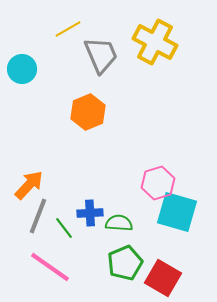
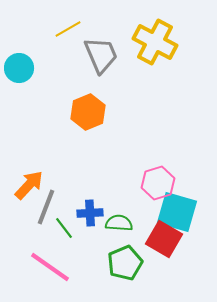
cyan circle: moved 3 px left, 1 px up
gray line: moved 8 px right, 9 px up
red square: moved 1 px right, 39 px up
